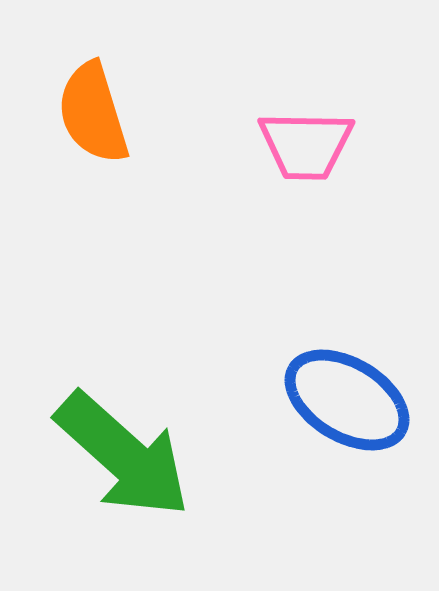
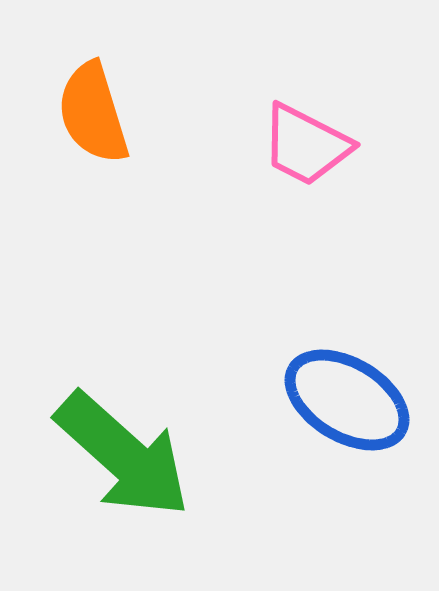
pink trapezoid: rotated 26 degrees clockwise
